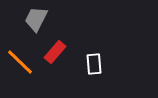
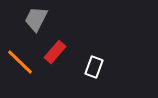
white rectangle: moved 3 px down; rotated 25 degrees clockwise
